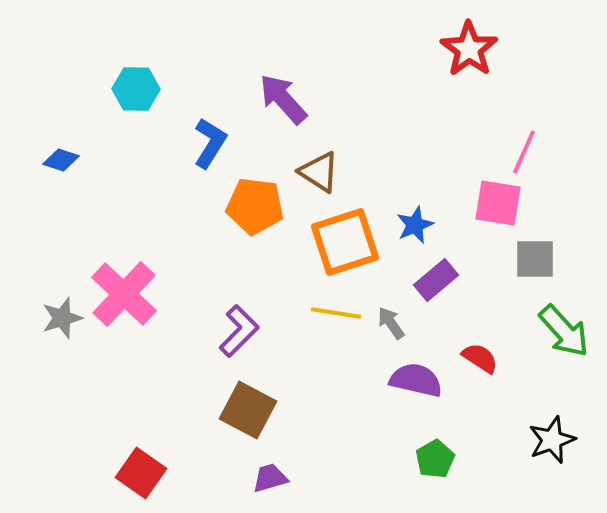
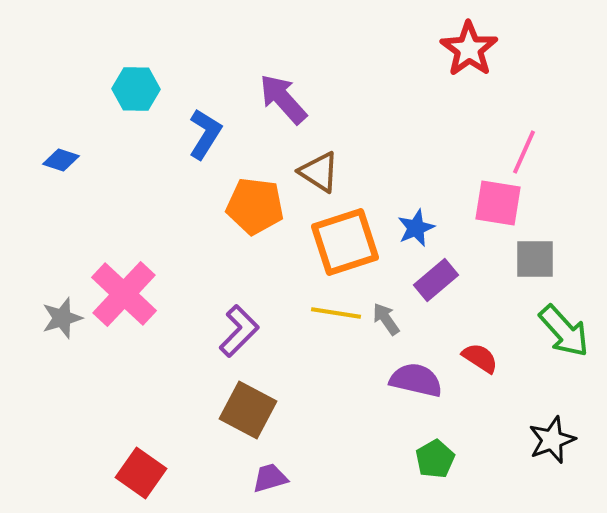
blue L-shape: moved 5 px left, 9 px up
blue star: moved 1 px right, 3 px down
gray arrow: moved 5 px left, 4 px up
